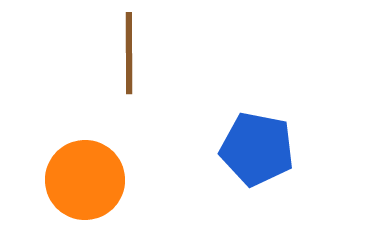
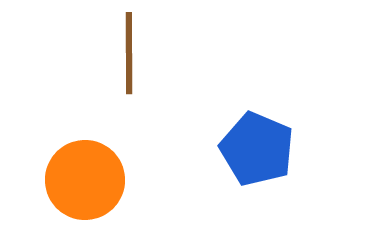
blue pentagon: rotated 12 degrees clockwise
